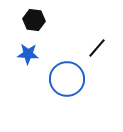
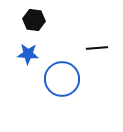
black line: rotated 45 degrees clockwise
blue circle: moved 5 px left
